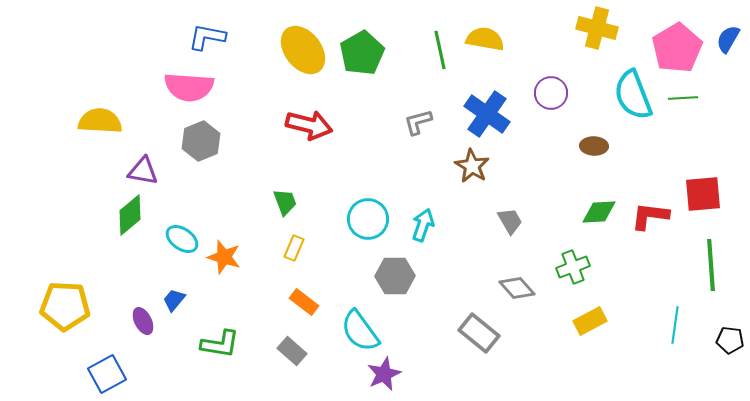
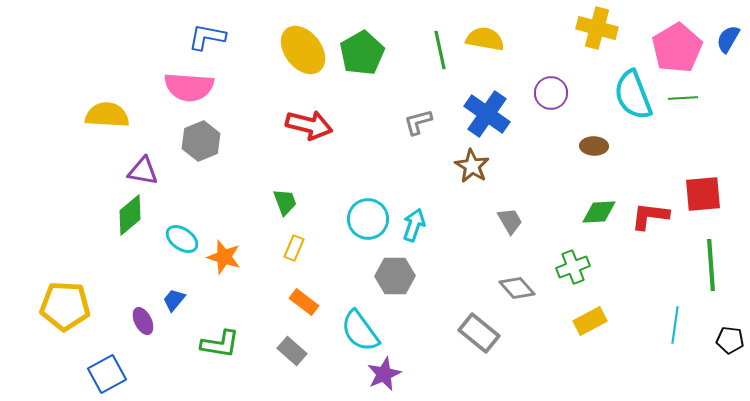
yellow semicircle at (100, 121): moved 7 px right, 6 px up
cyan arrow at (423, 225): moved 9 px left
